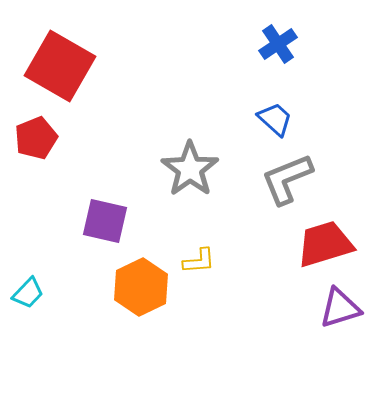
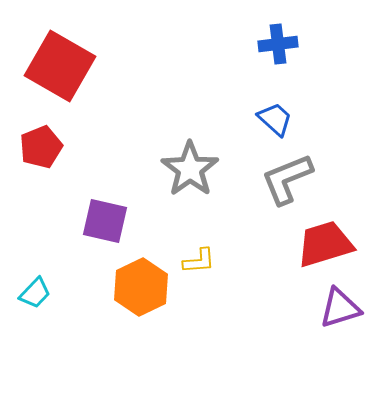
blue cross: rotated 27 degrees clockwise
red pentagon: moved 5 px right, 9 px down
cyan trapezoid: moved 7 px right
